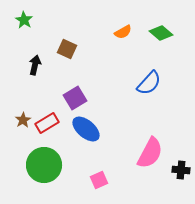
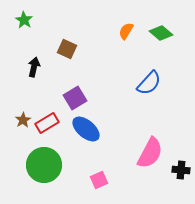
orange semicircle: moved 3 px right, 1 px up; rotated 150 degrees clockwise
black arrow: moved 1 px left, 2 px down
